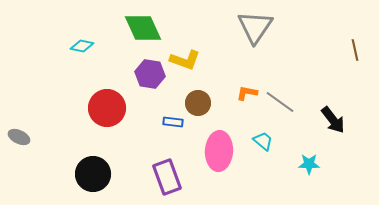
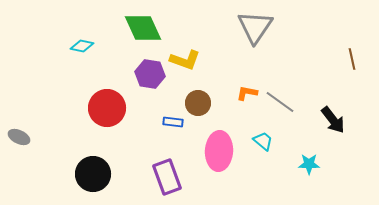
brown line: moved 3 px left, 9 px down
